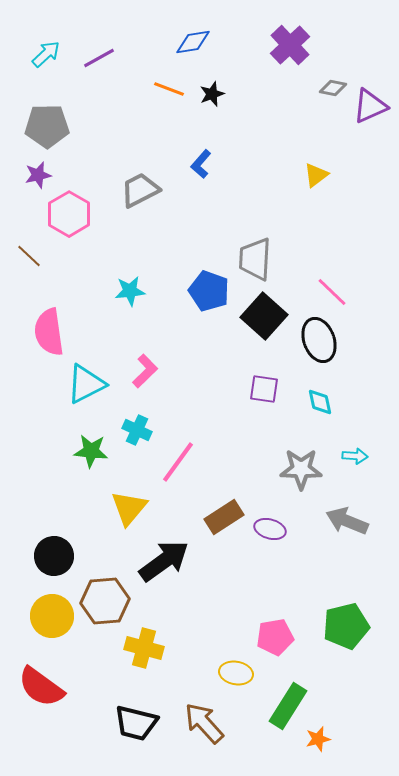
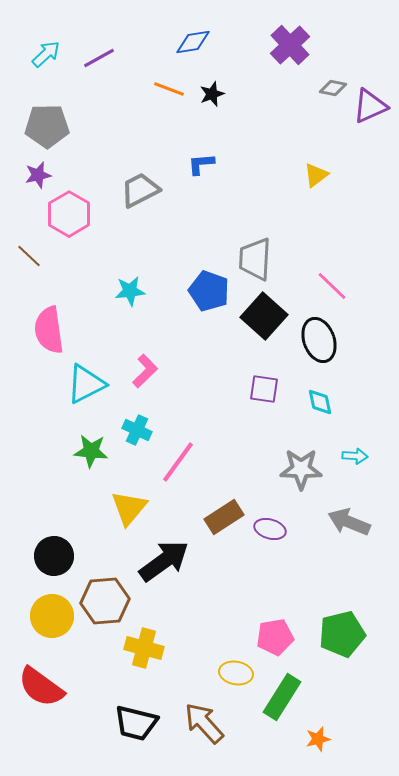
blue L-shape at (201, 164): rotated 44 degrees clockwise
pink line at (332, 292): moved 6 px up
pink semicircle at (49, 332): moved 2 px up
gray arrow at (347, 521): moved 2 px right, 1 px down
green pentagon at (346, 626): moved 4 px left, 8 px down
green rectangle at (288, 706): moved 6 px left, 9 px up
